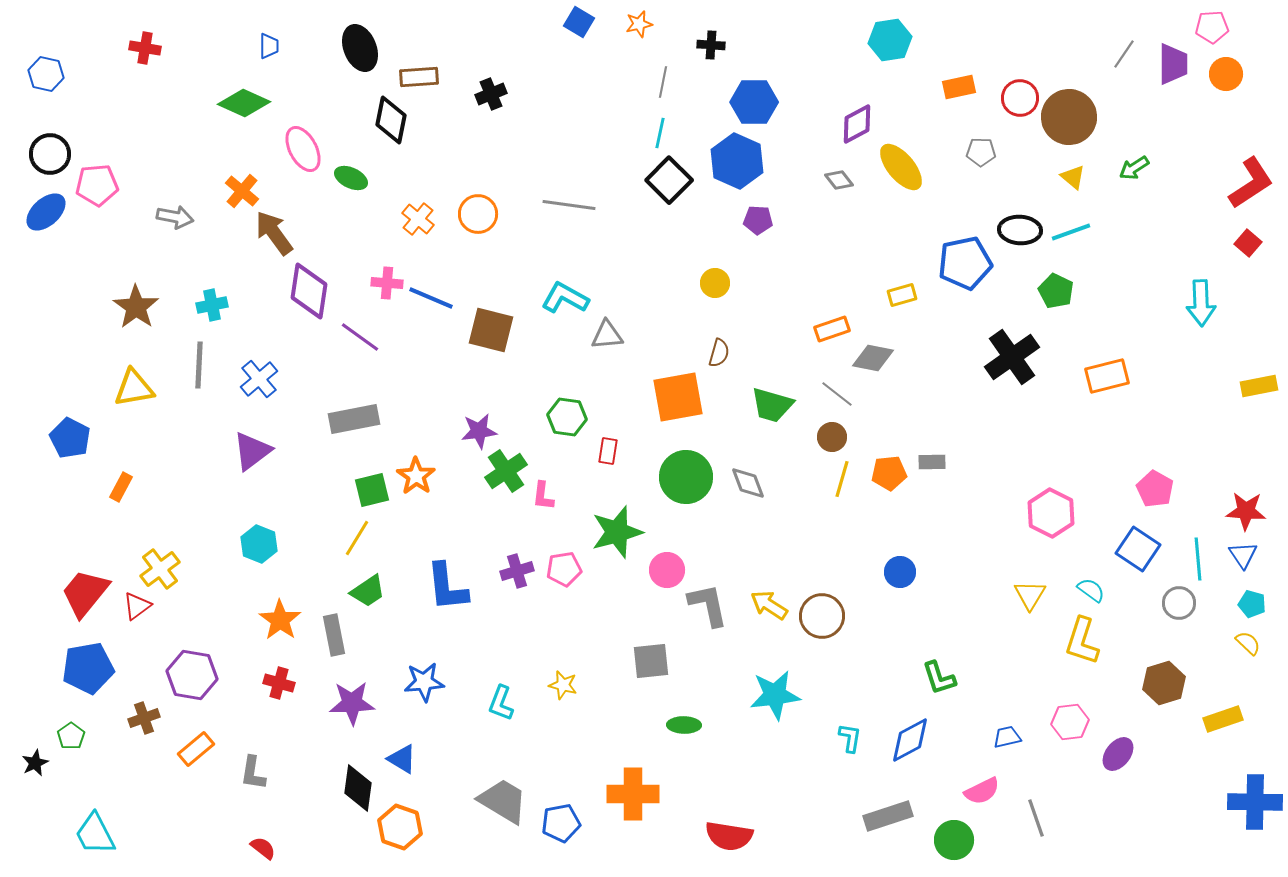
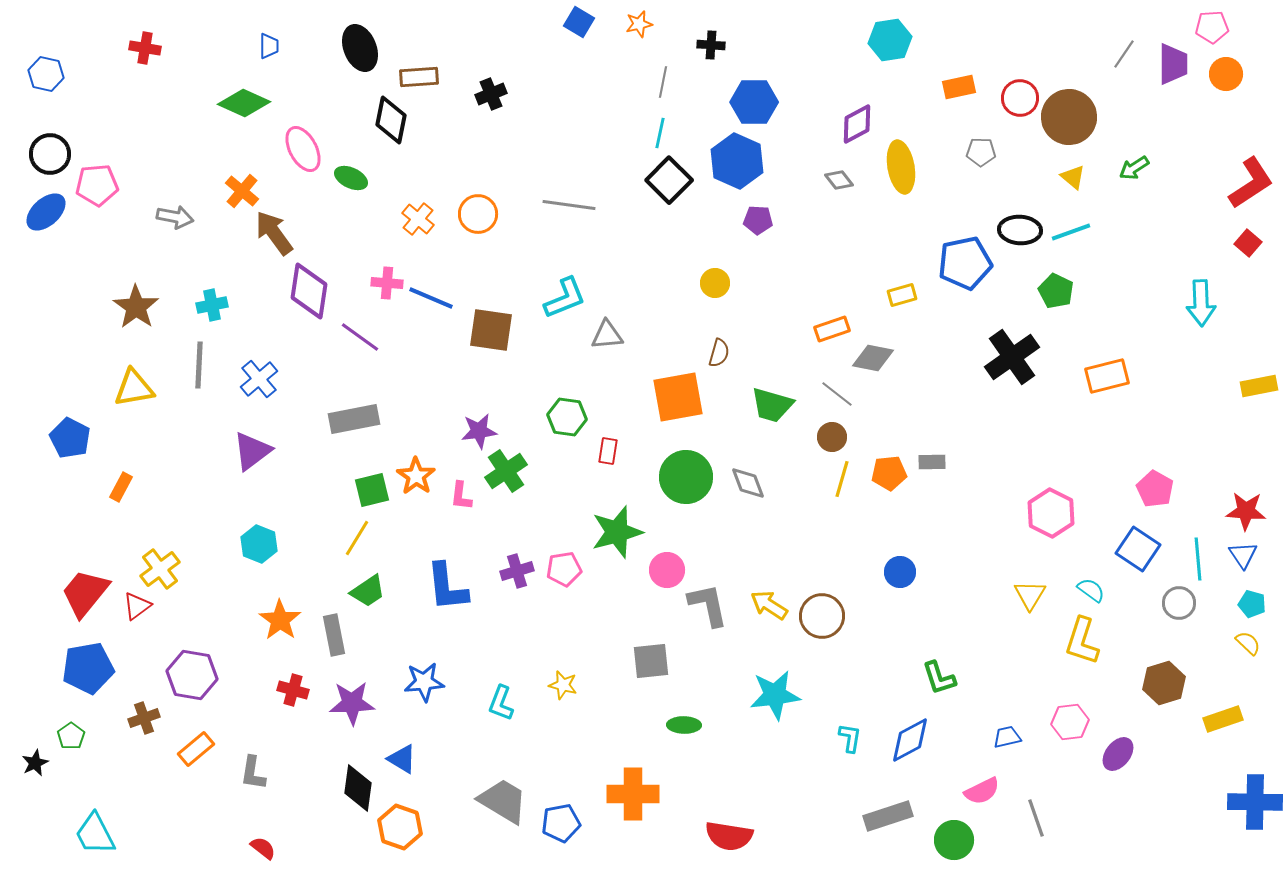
yellow ellipse at (901, 167): rotated 30 degrees clockwise
cyan L-shape at (565, 298): rotated 129 degrees clockwise
brown square at (491, 330): rotated 6 degrees counterclockwise
pink L-shape at (543, 496): moved 82 px left
red cross at (279, 683): moved 14 px right, 7 px down
